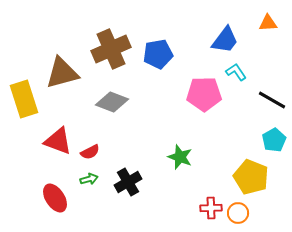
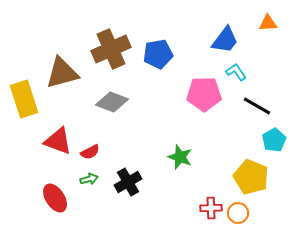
black line: moved 15 px left, 6 px down
